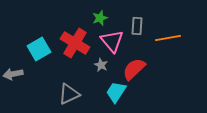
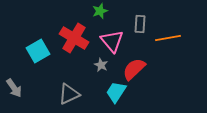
green star: moved 7 px up
gray rectangle: moved 3 px right, 2 px up
red cross: moved 1 px left, 5 px up
cyan square: moved 1 px left, 2 px down
gray arrow: moved 1 px right, 14 px down; rotated 114 degrees counterclockwise
